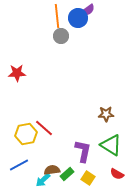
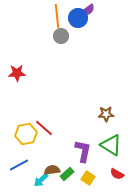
cyan arrow: moved 2 px left
